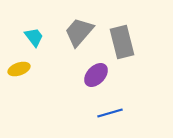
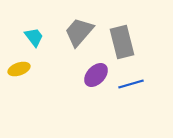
blue line: moved 21 px right, 29 px up
